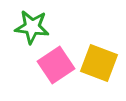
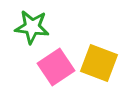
pink square: moved 2 px down
